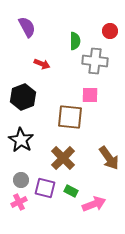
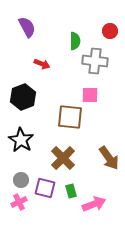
green rectangle: rotated 48 degrees clockwise
